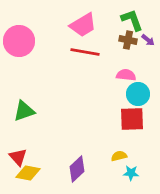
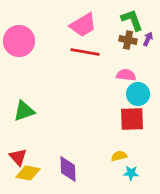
purple arrow: moved 1 px up; rotated 104 degrees counterclockwise
purple diamond: moved 9 px left; rotated 48 degrees counterclockwise
